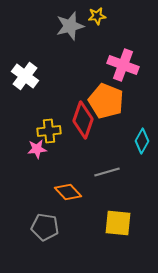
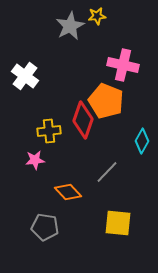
gray star: rotated 12 degrees counterclockwise
pink cross: rotated 8 degrees counterclockwise
pink star: moved 2 px left, 11 px down
gray line: rotated 30 degrees counterclockwise
